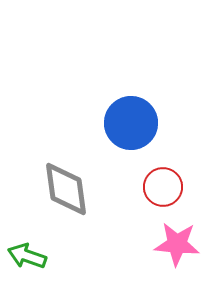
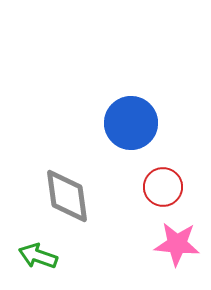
gray diamond: moved 1 px right, 7 px down
green arrow: moved 11 px right
